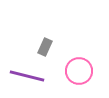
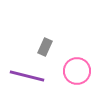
pink circle: moved 2 px left
